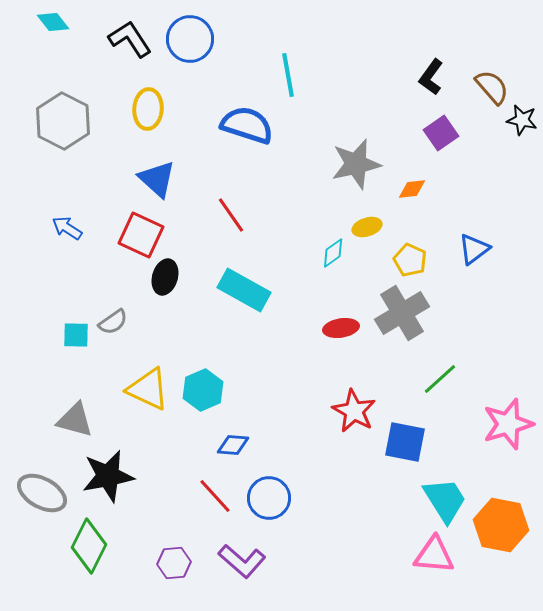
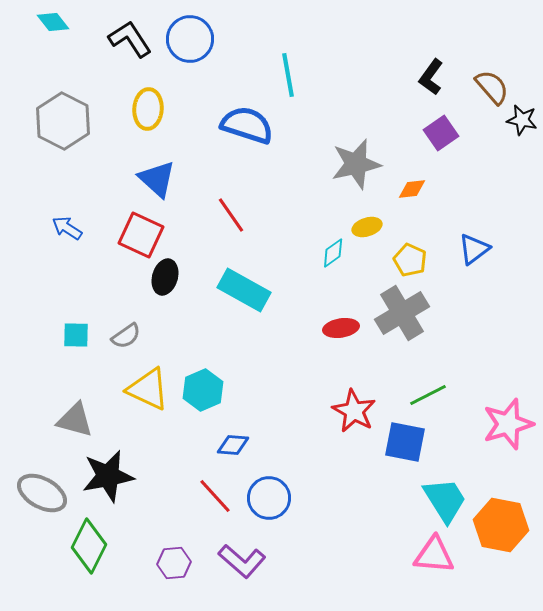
gray semicircle at (113, 322): moved 13 px right, 14 px down
green line at (440, 379): moved 12 px left, 16 px down; rotated 15 degrees clockwise
